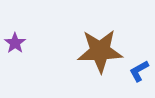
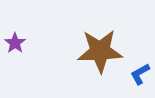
blue L-shape: moved 1 px right, 3 px down
